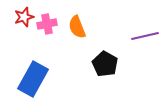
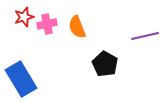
blue rectangle: moved 12 px left; rotated 60 degrees counterclockwise
